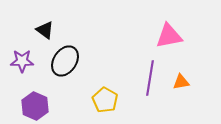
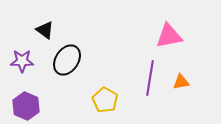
black ellipse: moved 2 px right, 1 px up
purple hexagon: moved 9 px left
